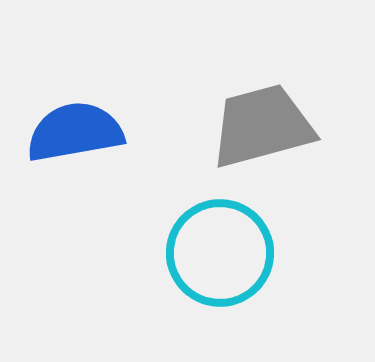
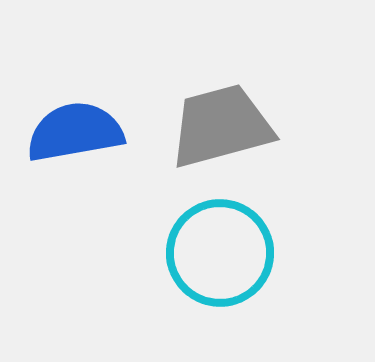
gray trapezoid: moved 41 px left
